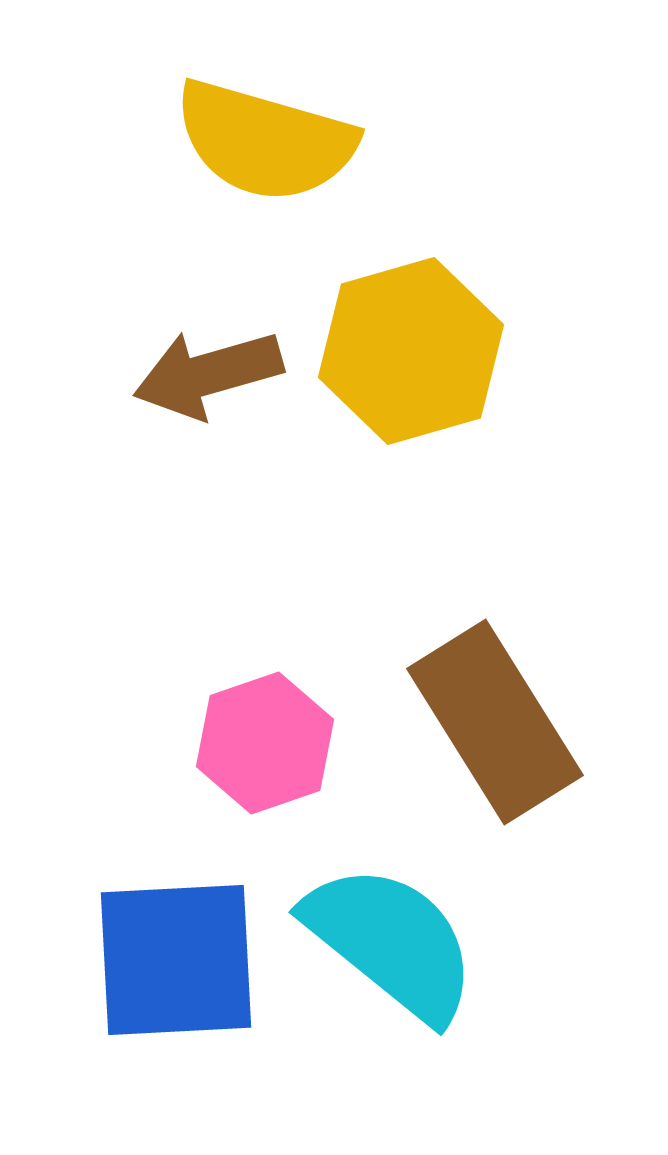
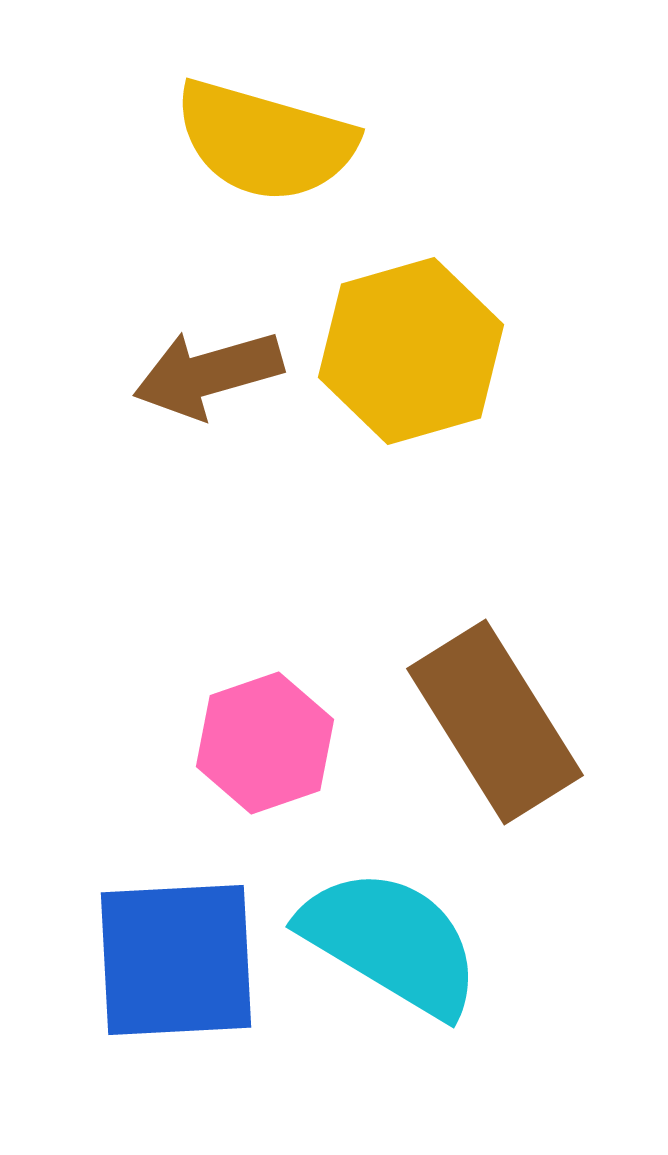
cyan semicircle: rotated 8 degrees counterclockwise
